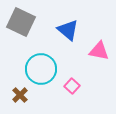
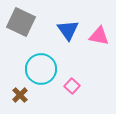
blue triangle: rotated 15 degrees clockwise
pink triangle: moved 15 px up
